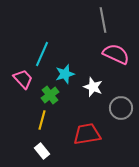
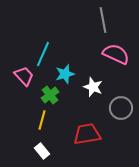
cyan line: moved 1 px right
pink trapezoid: moved 1 px right, 3 px up
